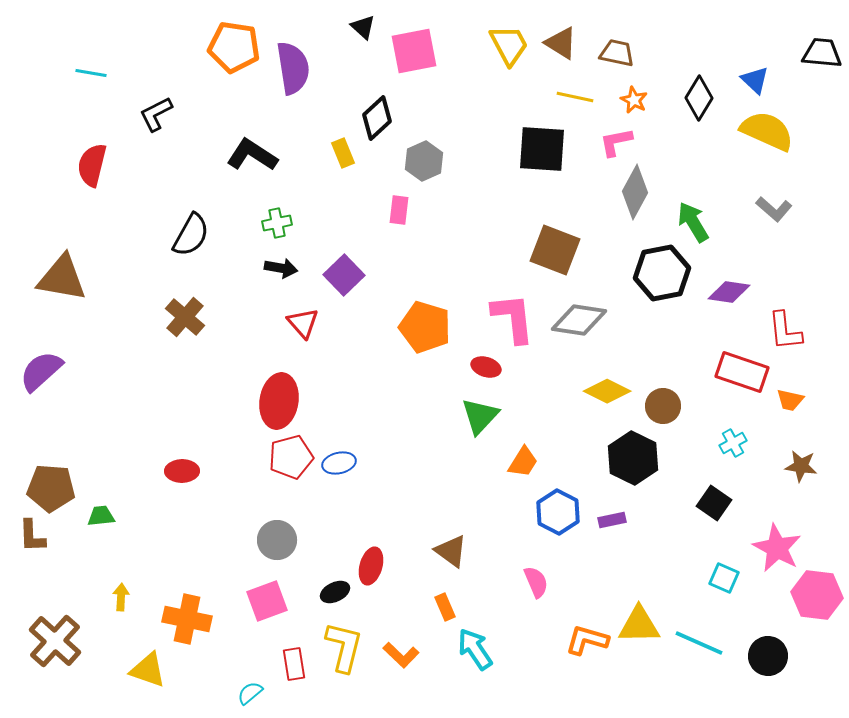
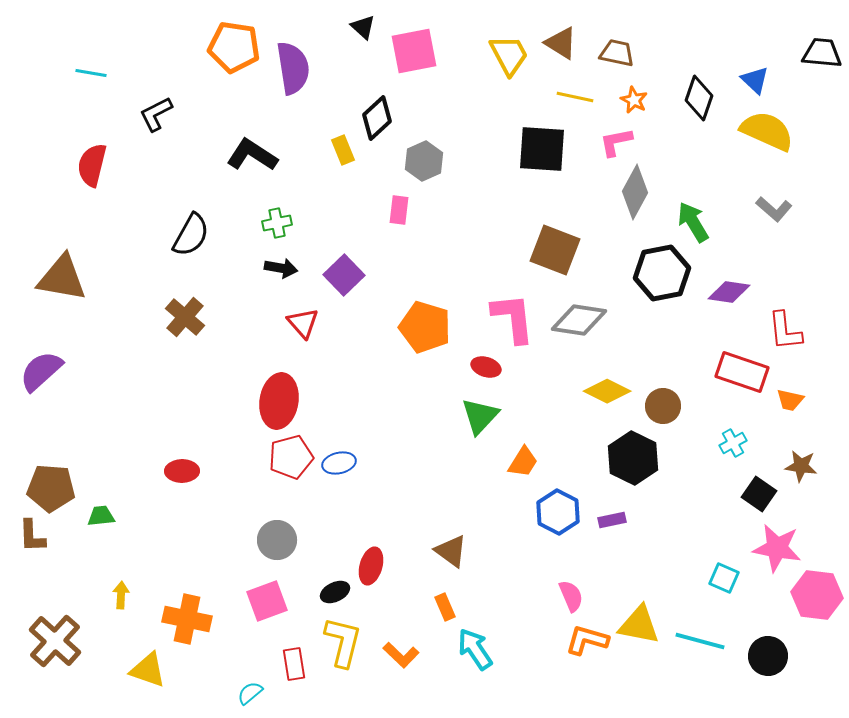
yellow trapezoid at (509, 45): moved 10 px down
black diamond at (699, 98): rotated 12 degrees counterclockwise
yellow rectangle at (343, 153): moved 3 px up
black square at (714, 503): moved 45 px right, 9 px up
pink star at (777, 548): rotated 18 degrees counterclockwise
pink semicircle at (536, 582): moved 35 px right, 14 px down
yellow arrow at (121, 597): moved 2 px up
yellow triangle at (639, 625): rotated 12 degrees clockwise
cyan line at (699, 643): moved 1 px right, 2 px up; rotated 9 degrees counterclockwise
yellow L-shape at (344, 647): moved 1 px left, 5 px up
